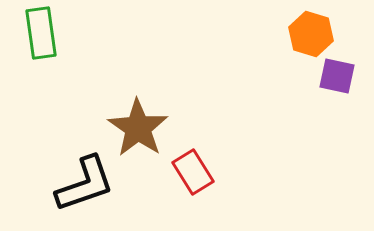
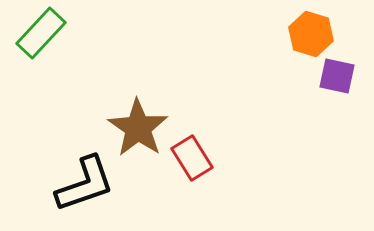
green rectangle: rotated 51 degrees clockwise
red rectangle: moved 1 px left, 14 px up
